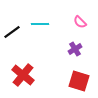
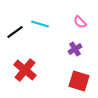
cyan line: rotated 18 degrees clockwise
black line: moved 3 px right
red cross: moved 2 px right, 5 px up
